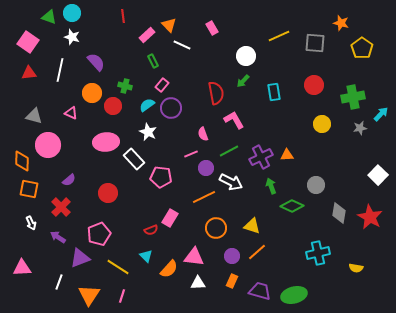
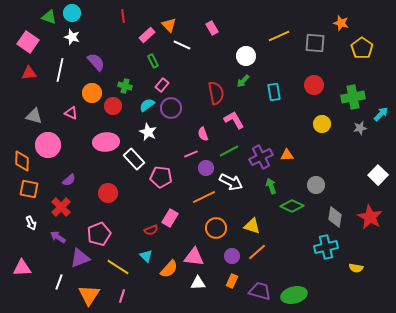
gray diamond at (339, 213): moved 4 px left, 4 px down
cyan cross at (318, 253): moved 8 px right, 6 px up
